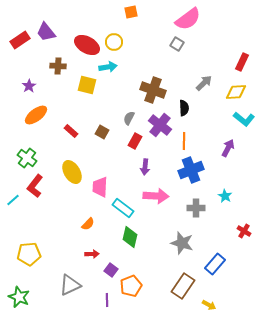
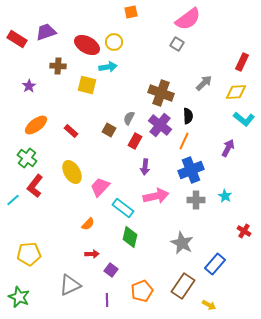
purple trapezoid at (46, 32): rotated 110 degrees clockwise
red rectangle at (20, 40): moved 3 px left, 1 px up; rotated 66 degrees clockwise
brown cross at (153, 90): moved 8 px right, 3 px down
black semicircle at (184, 108): moved 4 px right, 8 px down
orange ellipse at (36, 115): moved 10 px down
brown square at (102, 132): moved 7 px right, 2 px up
orange line at (184, 141): rotated 24 degrees clockwise
pink trapezoid at (100, 187): rotated 40 degrees clockwise
pink arrow at (156, 196): rotated 15 degrees counterclockwise
gray cross at (196, 208): moved 8 px up
gray star at (182, 243): rotated 10 degrees clockwise
orange pentagon at (131, 286): moved 11 px right, 5 px down
